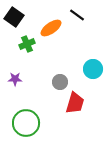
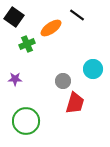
gray circle: moved 3 px right, 1 px up
green circle: moved 2 px up
